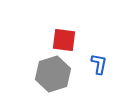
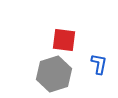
gray hexagon: moved 1 px right
